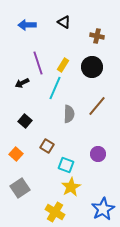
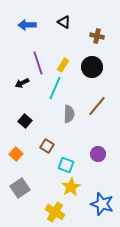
blue star: moved 1 px left, 5 px up; rotated 25 degrees counterclockwise
